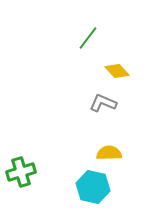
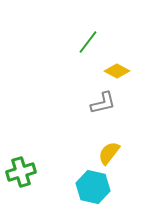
green line: moved 4 px down
yellow diamond: rotated 20 degrees counterclockwise
gray L-shape: rotated 144 degrees clockwise
yellow semicircle: rotated 50 degrees counterclockwise
